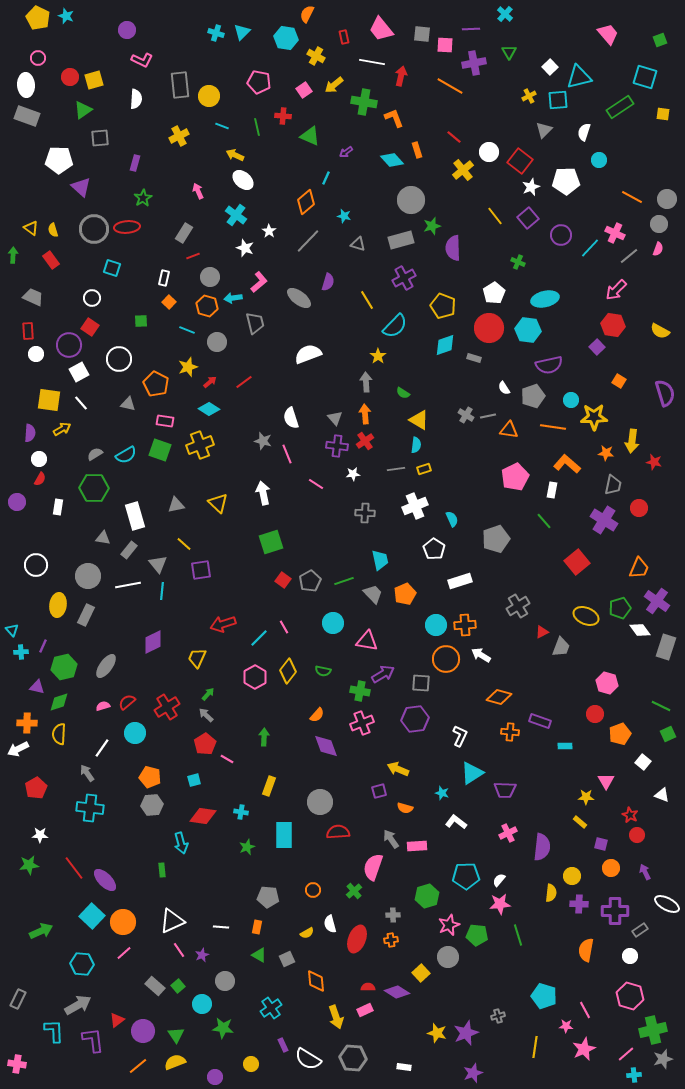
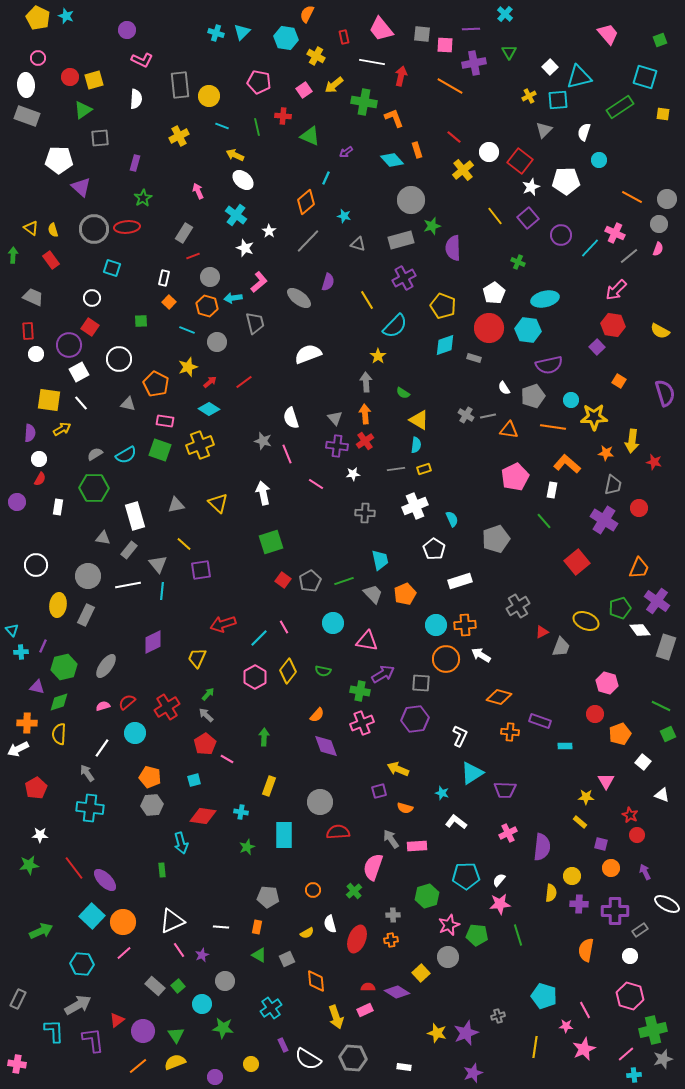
yellow ellipse at (586, 616): moved 5 px down
